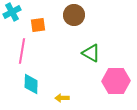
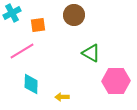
cyan cross: moved 1 px down
pink line: rotated 50 degrees clockwise
yellow arrow: moved 1 px up
